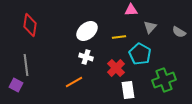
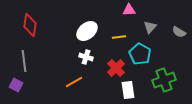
pink triangle: moved 2 px left
gray line: moved 2 px left, 4 px up
